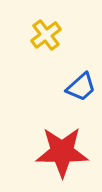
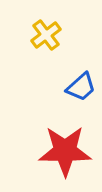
red star: moved 3 px right, 1 px up
